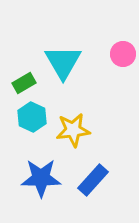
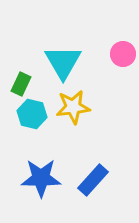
green rectangle: moved 3 px left, 1 px down; rotated 35 degrees counterclockwise
cyan hexagon: moved 3 px up; rotated 12 degrees counterclockwise
yellow star: moved 23 px up
